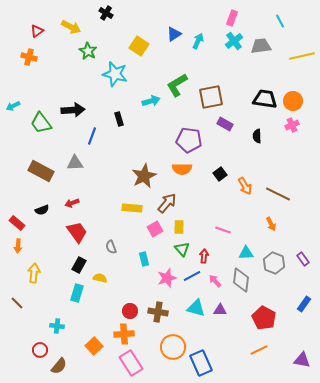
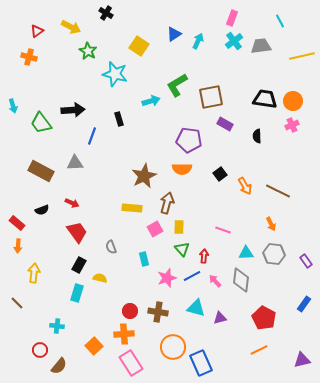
cyan arrow at (13, 106): rotated 80 degrees counterclockwise
brown line at (278, 194): moved 3 px up
red arrow at (72, 203): rotated 136 degrees counterclockwise
brown arrow at (167, 203): rotated 25 degrees counterclockwise
purple rectangle at (303, 259): moved 3 px right, 2 px down
gray hexagon at (274, 263): moved 9 px up; rotated 15 degrees counterclockwise
purple triangle at (220, 310): moved 8 px down; rotated 16 degrees counterclockwise
purple triangle at (302, 360): rotated 24 degrees counterclockwise
